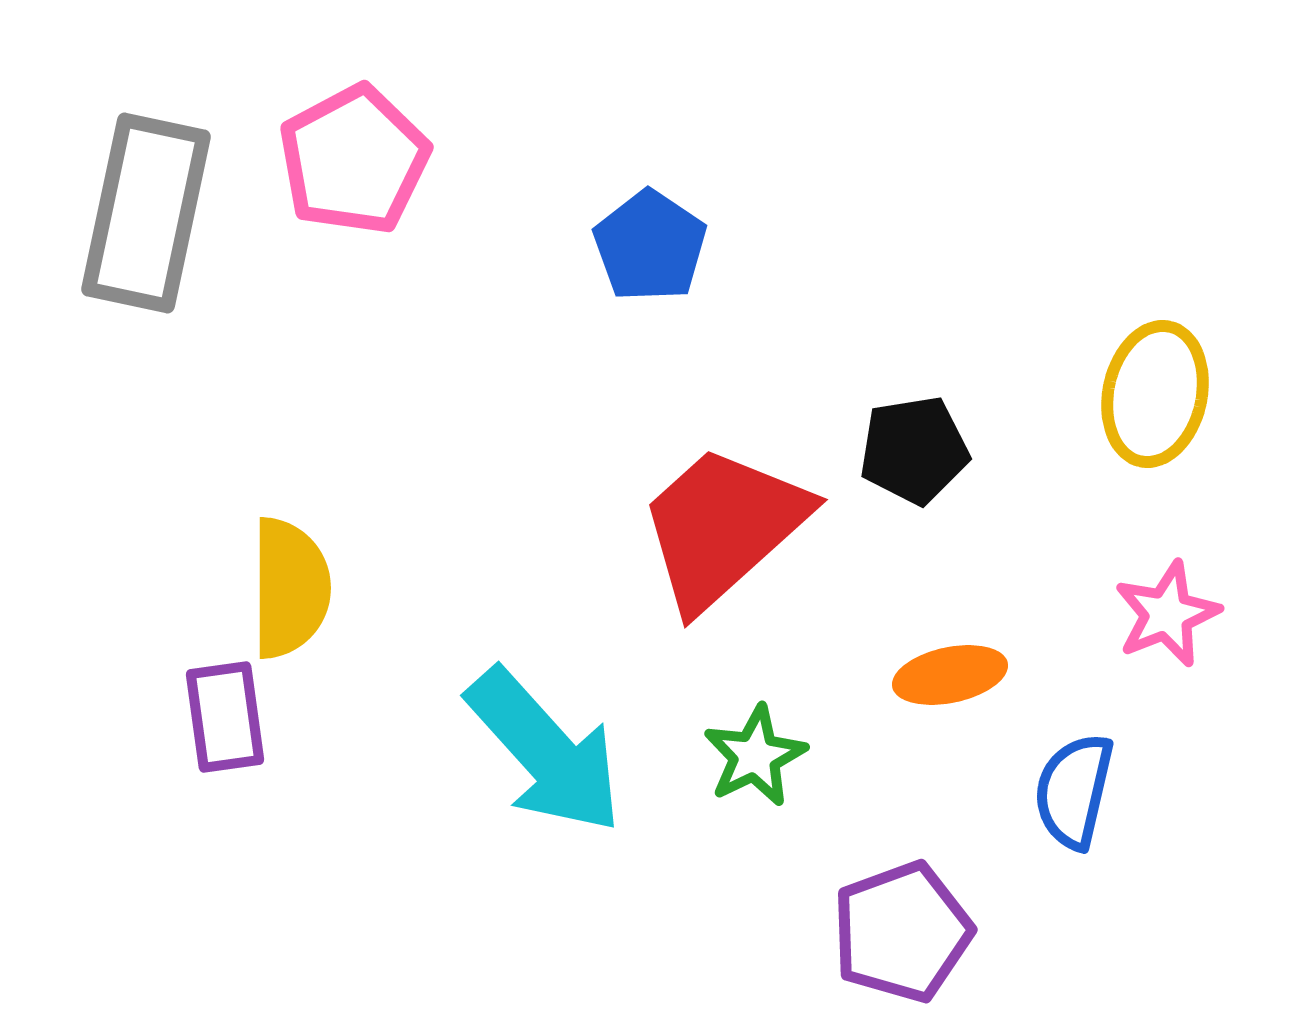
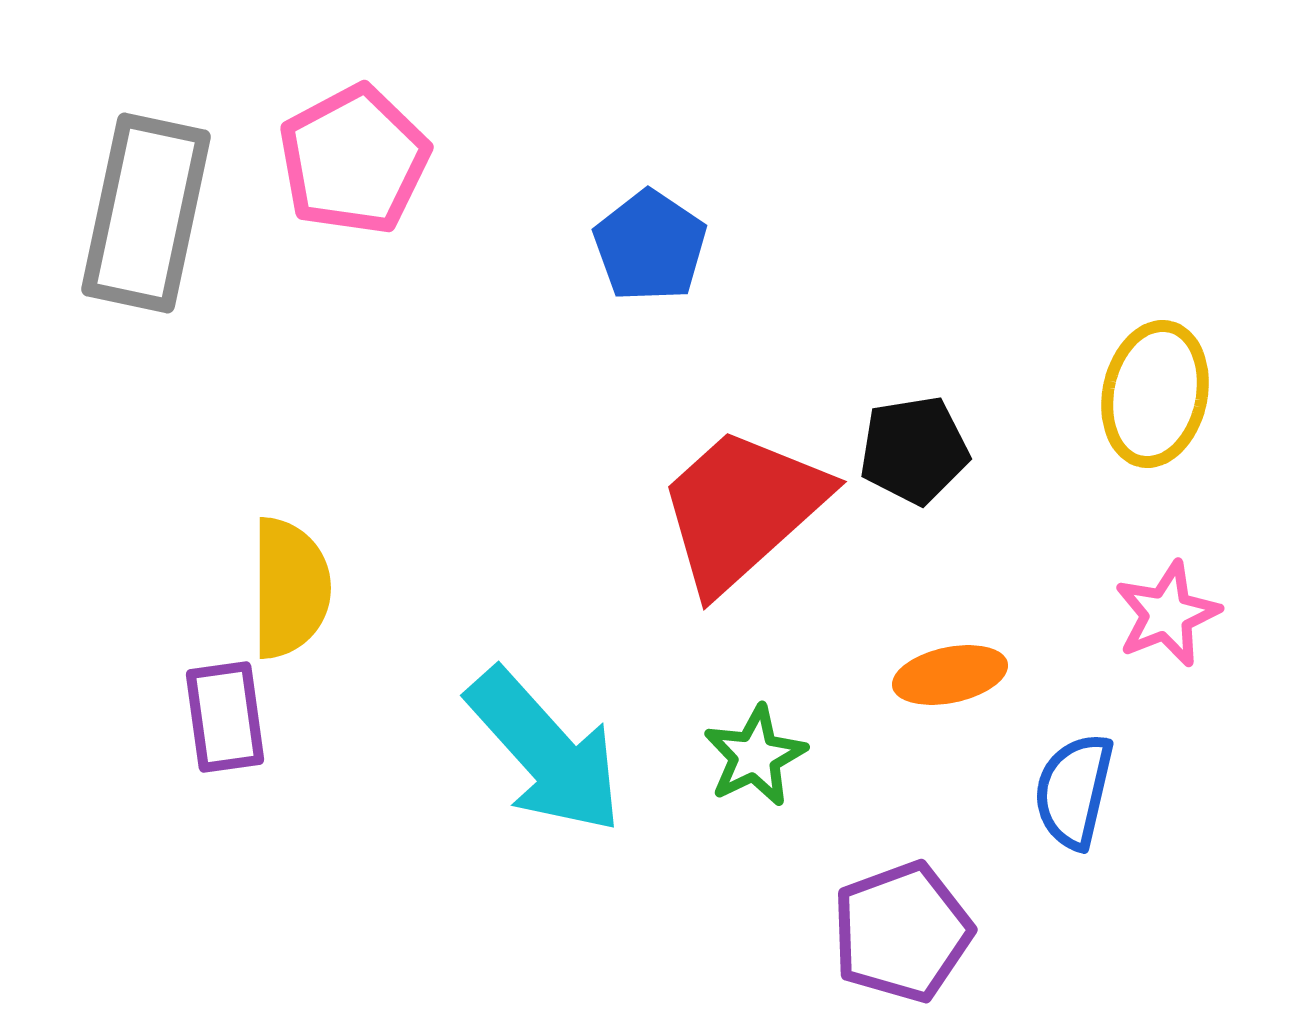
red trapezoid: moved 19 px right, 18 px up
